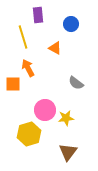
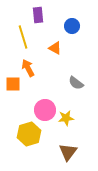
blue circle: moved 1 px right, 2 px down
